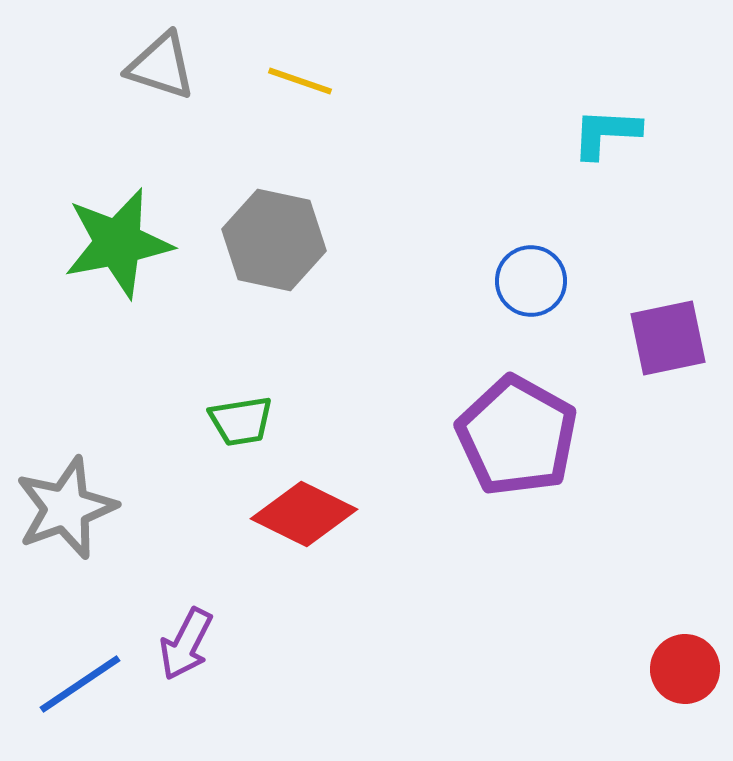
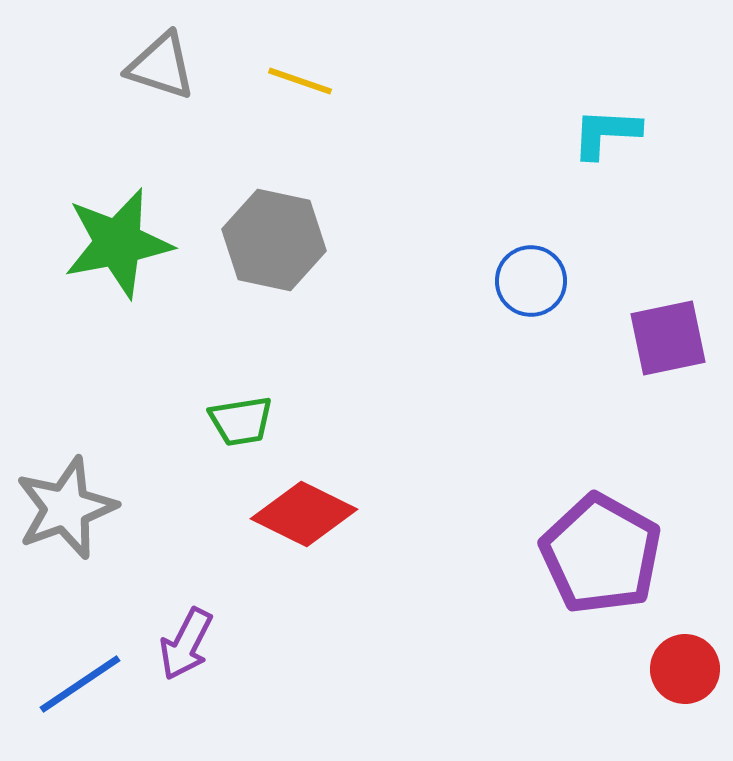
purple pentagon: moved 84 px right, 118 px down
